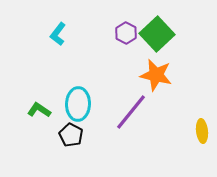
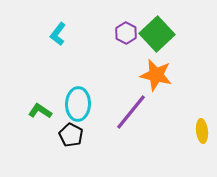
green L-shape: moved 1 px right, 1 px down
